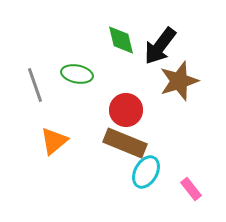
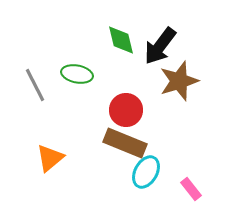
gray line: rotated 8 degrees counterclockwise
orange triangle: moved 4 px left, 17 px down
